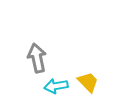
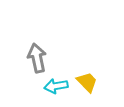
yellow trapezoid: moved 1 px left
